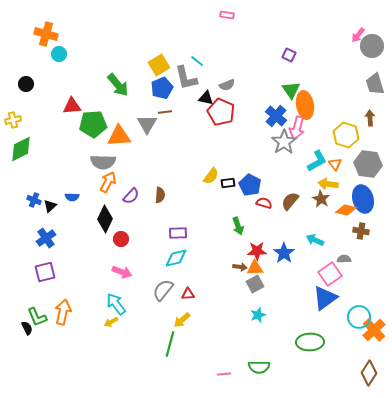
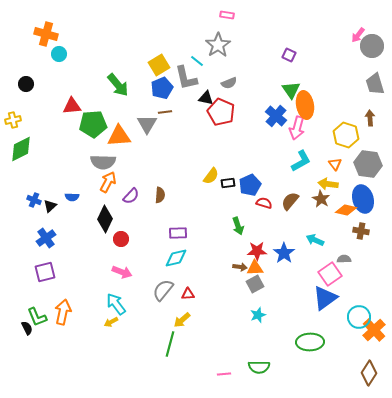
gray semicircle at (227, 85): moved 2 px right, 2 px up
gray star at (284, 142): moved 66 px left, 97 px up
cyan L-shape at (317, 161): moved 16 px left
blue pentagon at (250, 185): rotated 20 degrees clockwise
